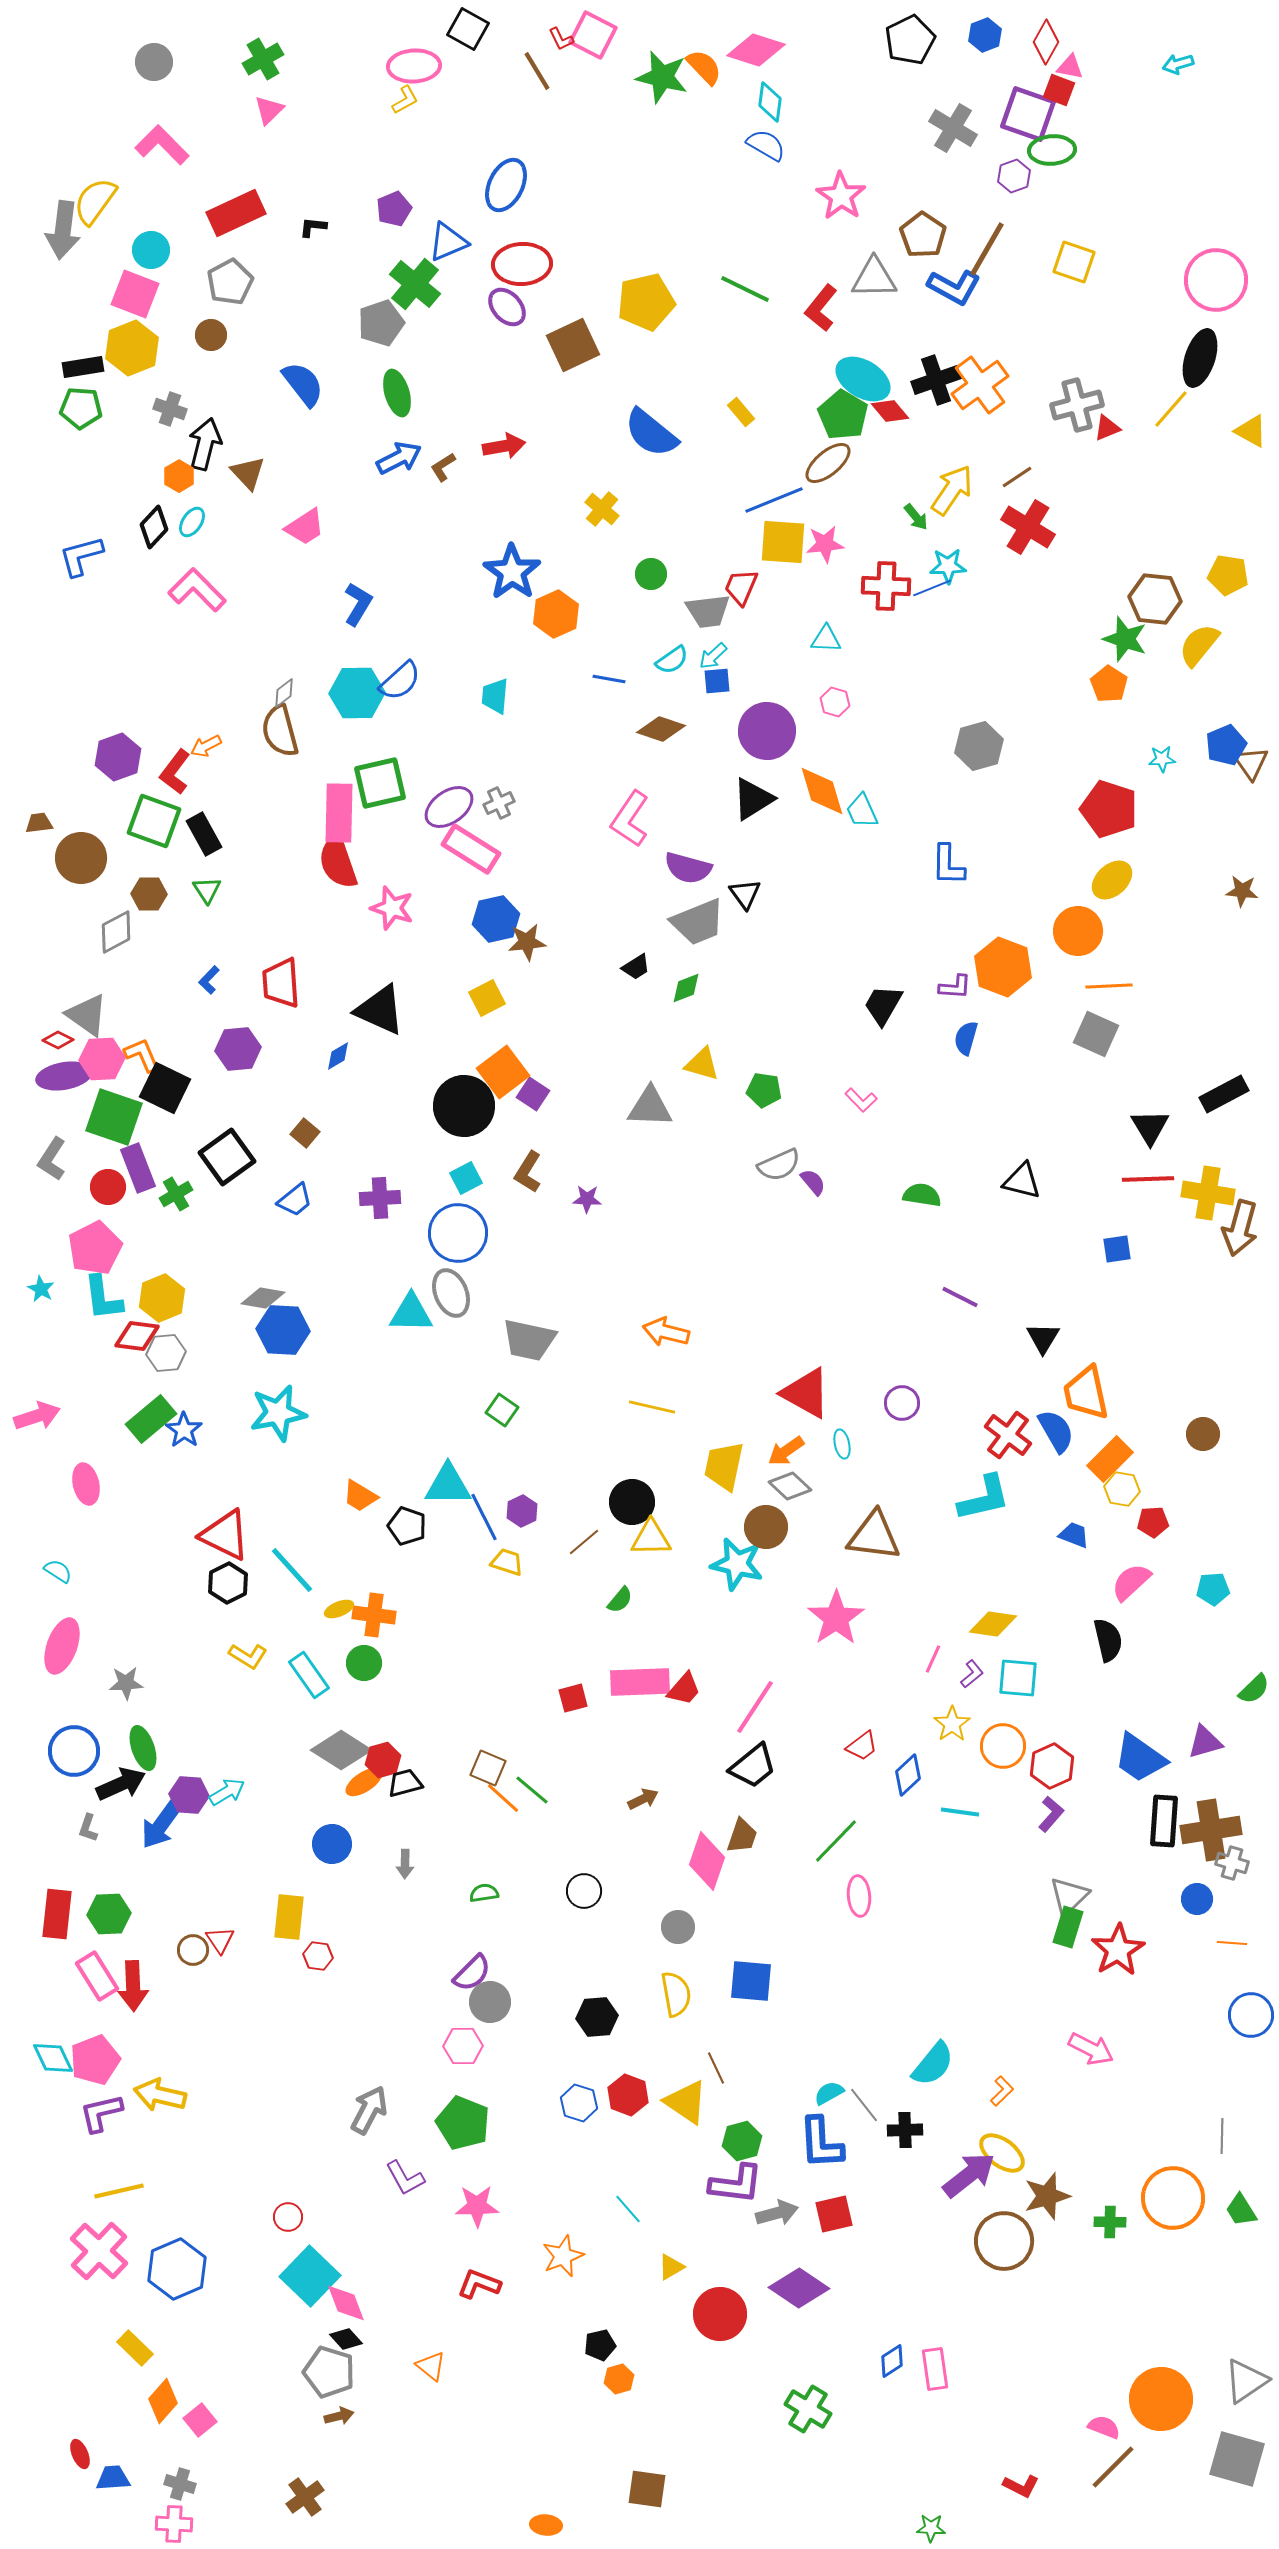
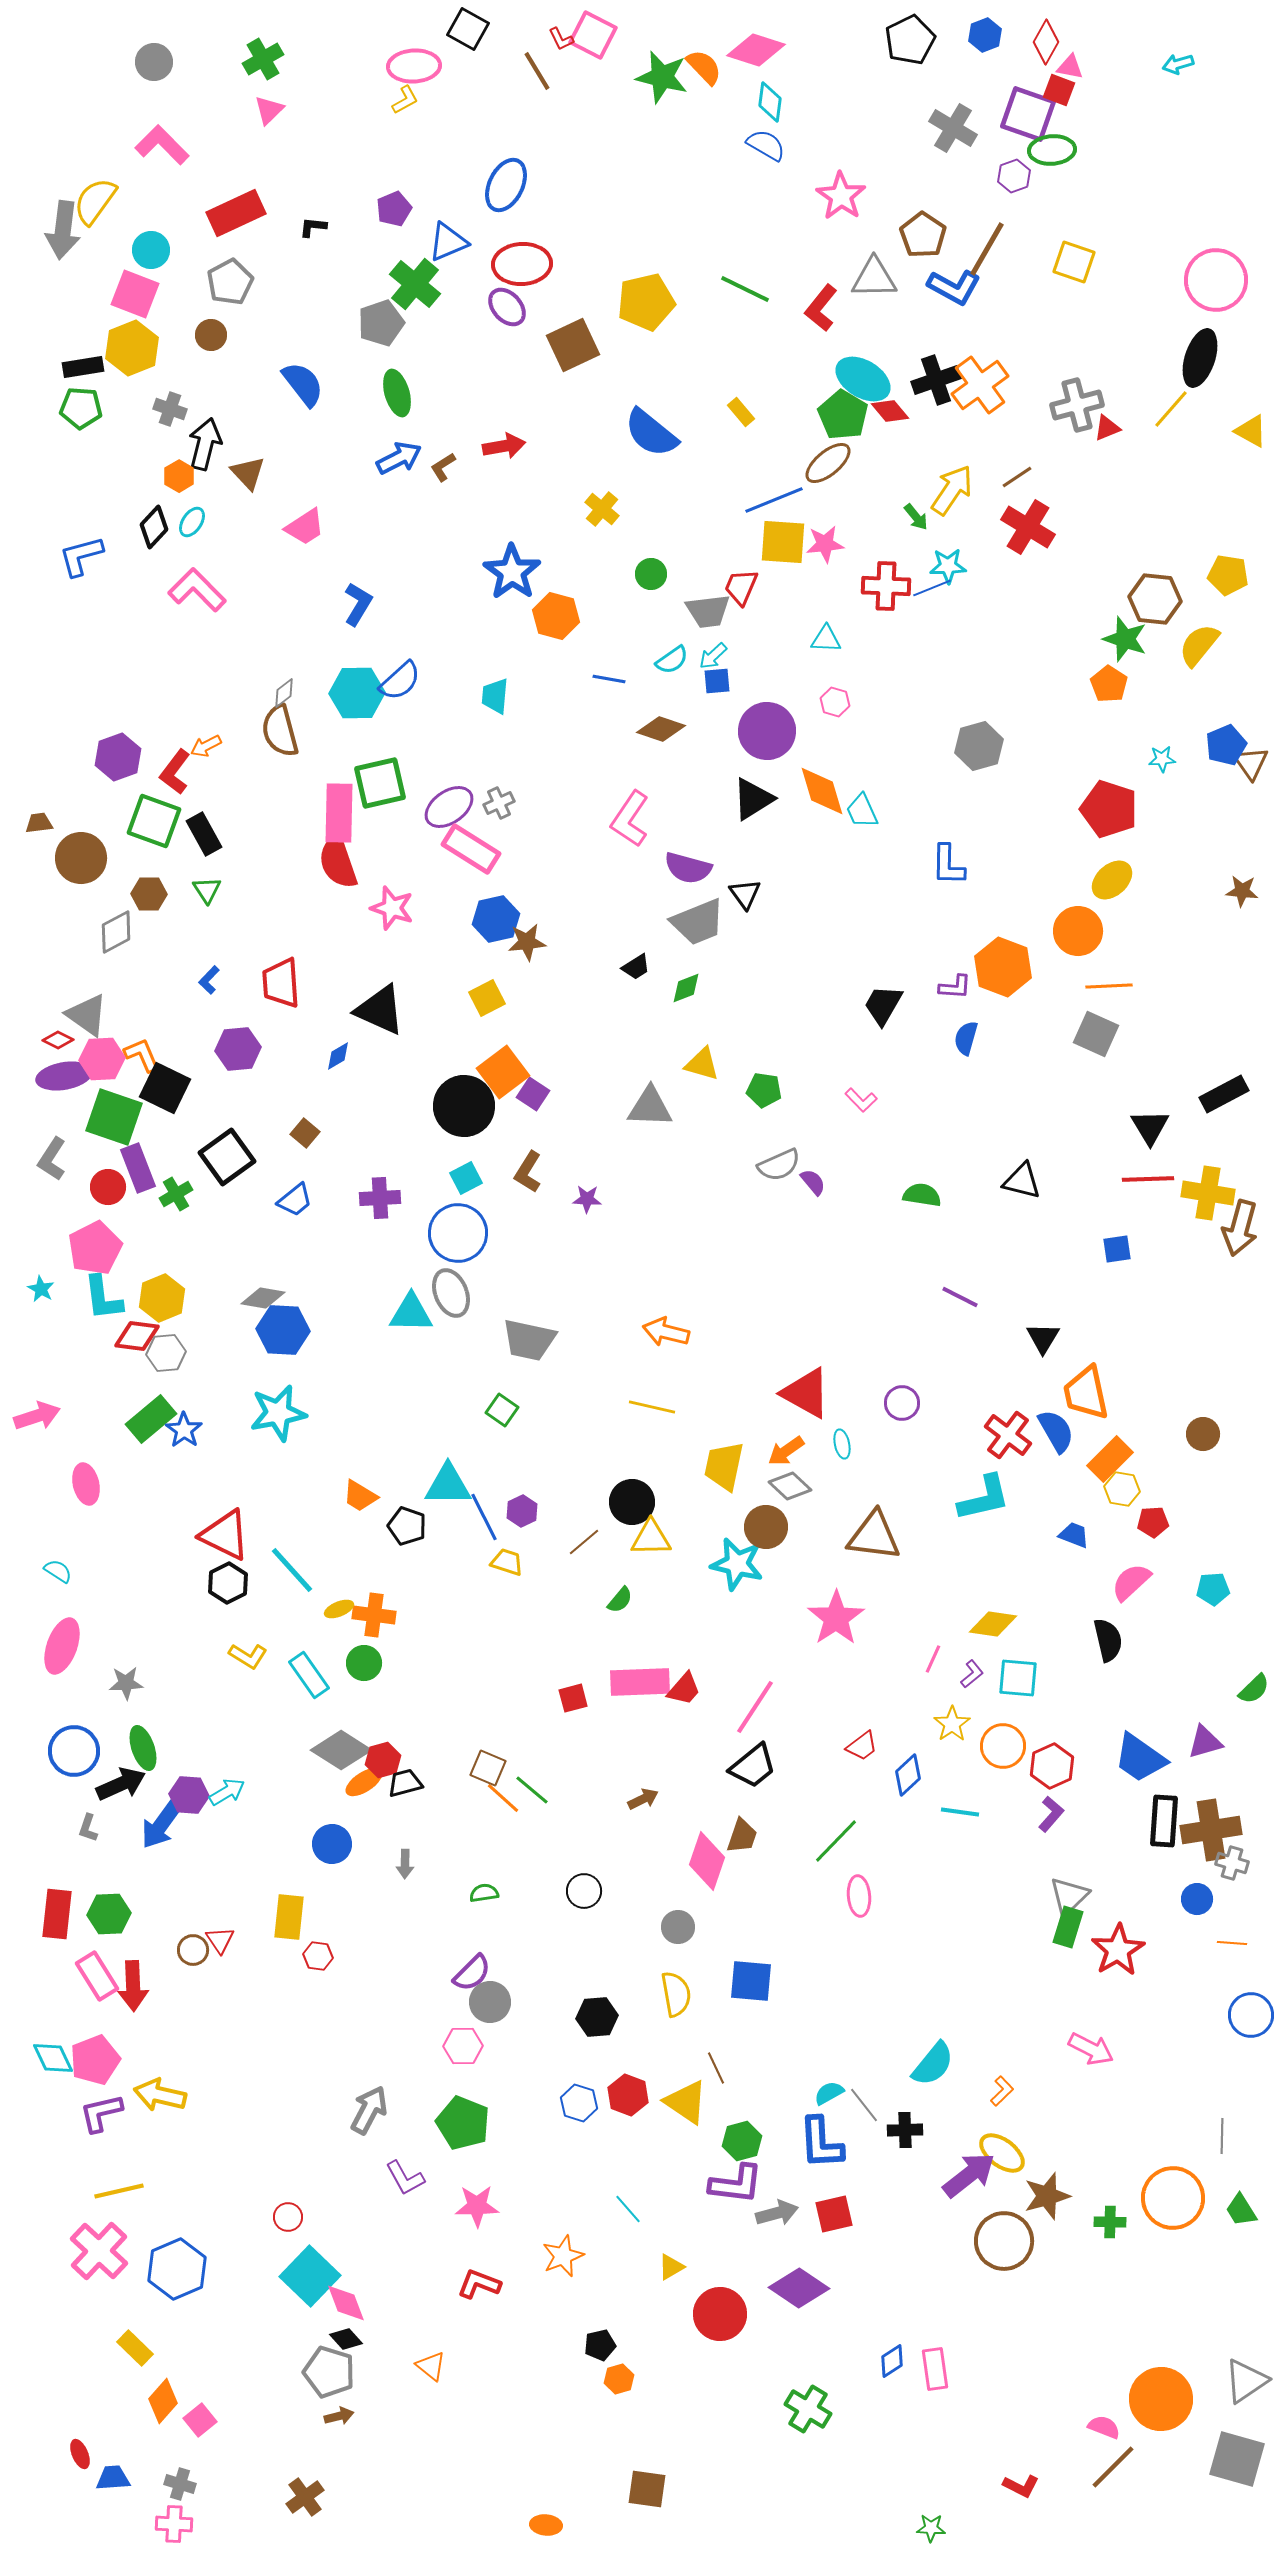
orange hexagon at (556, 614): moved 2 px down; rotated 21 degrees counterclockwise
